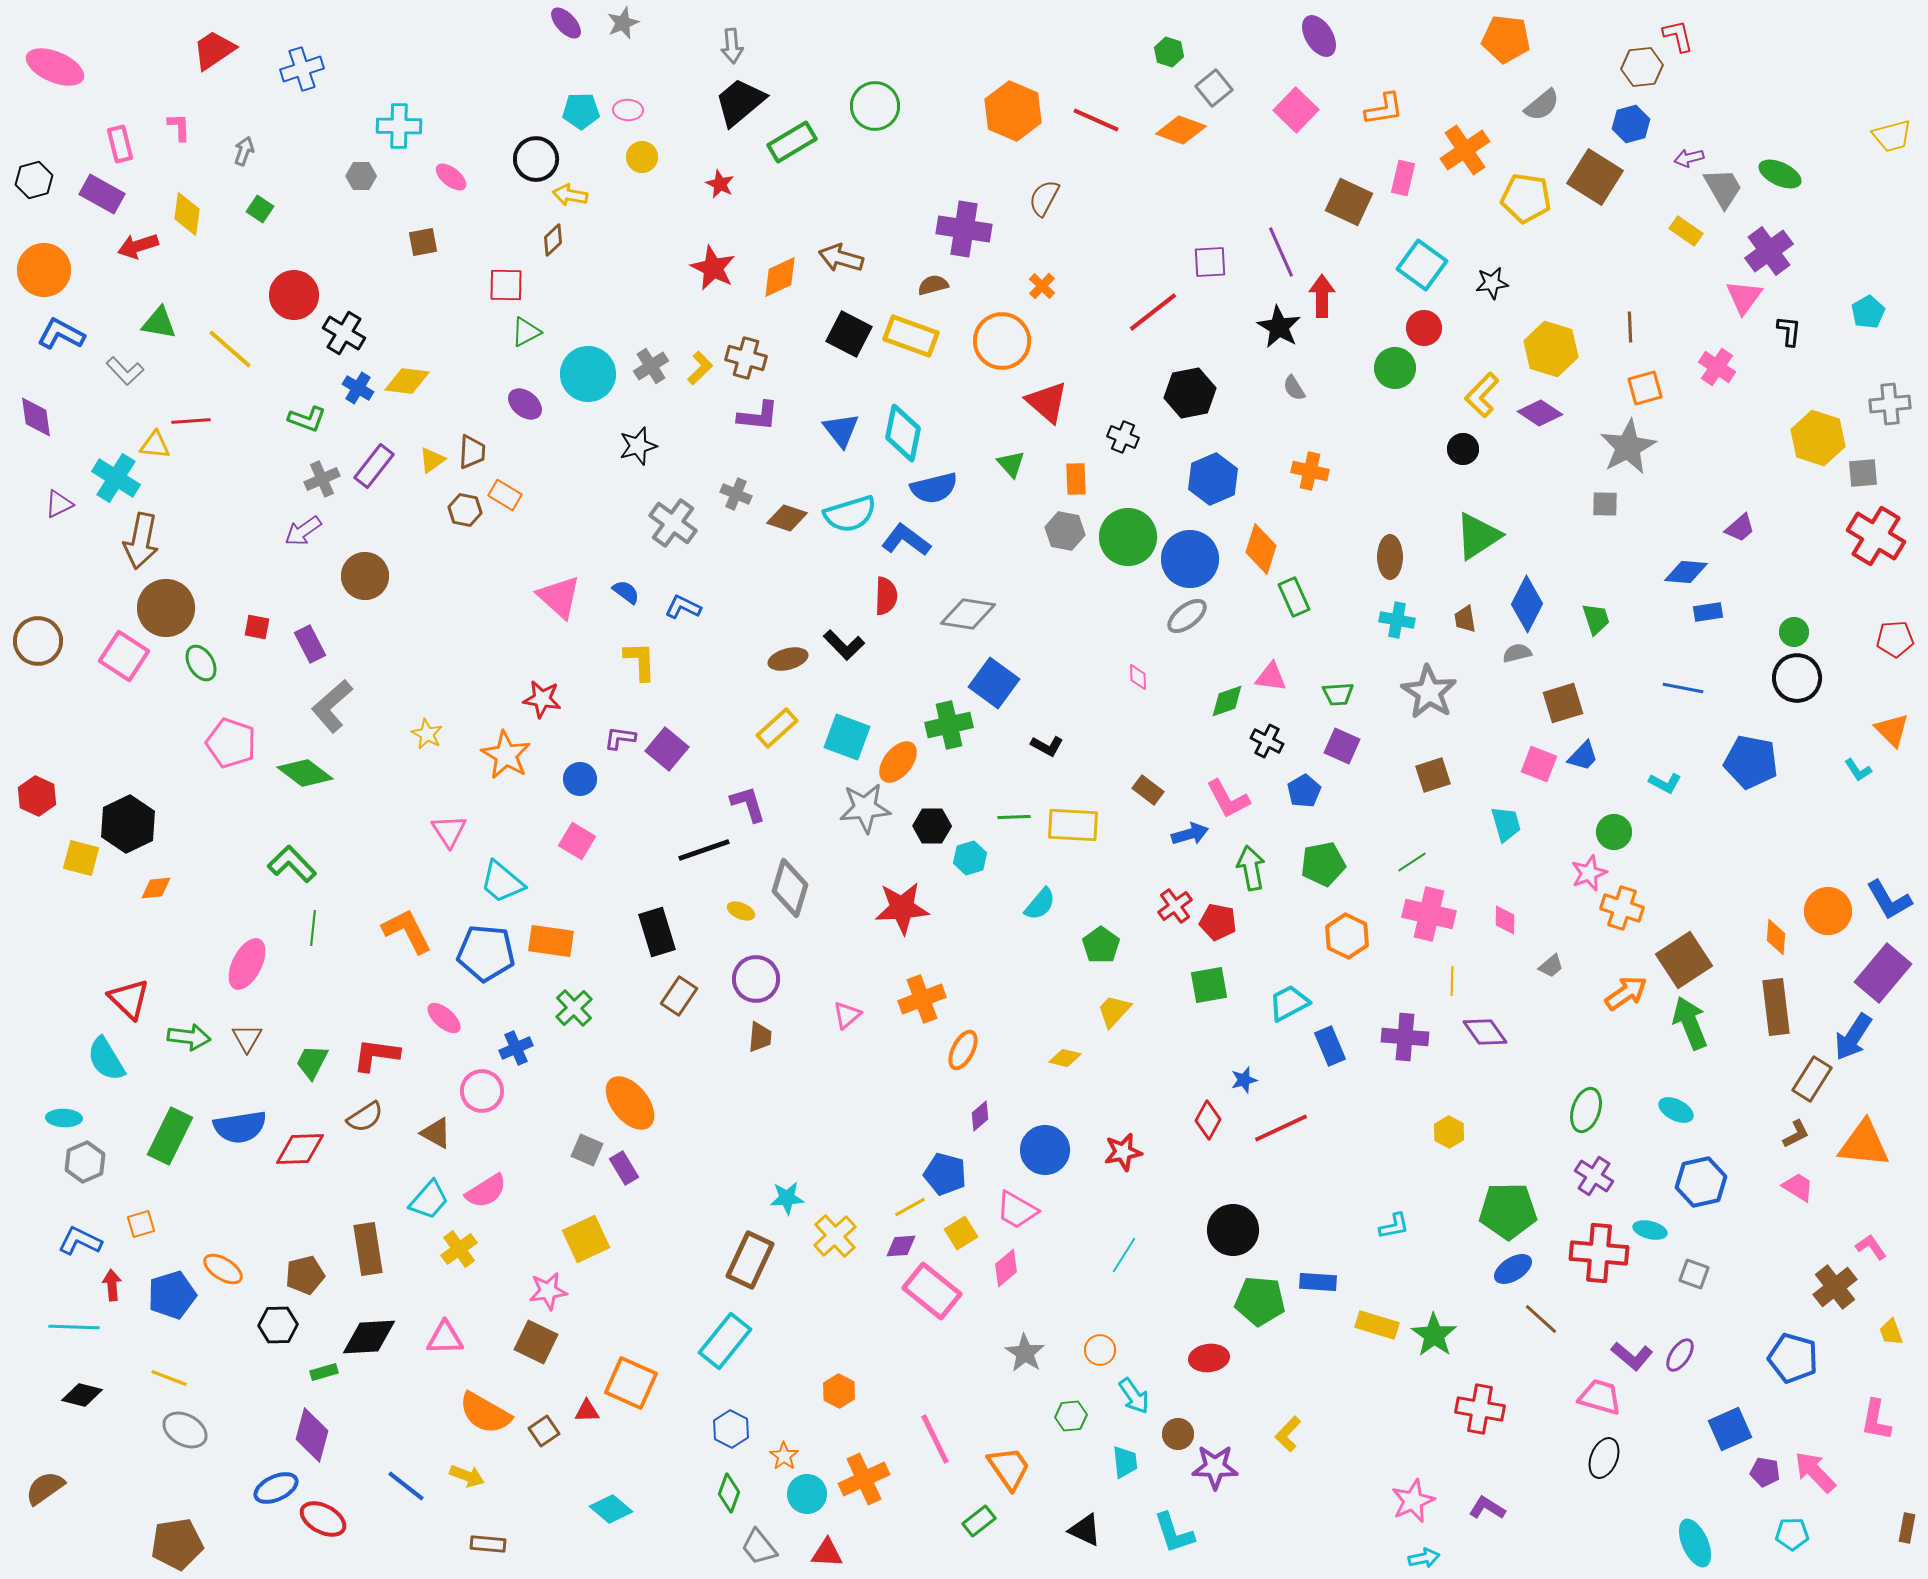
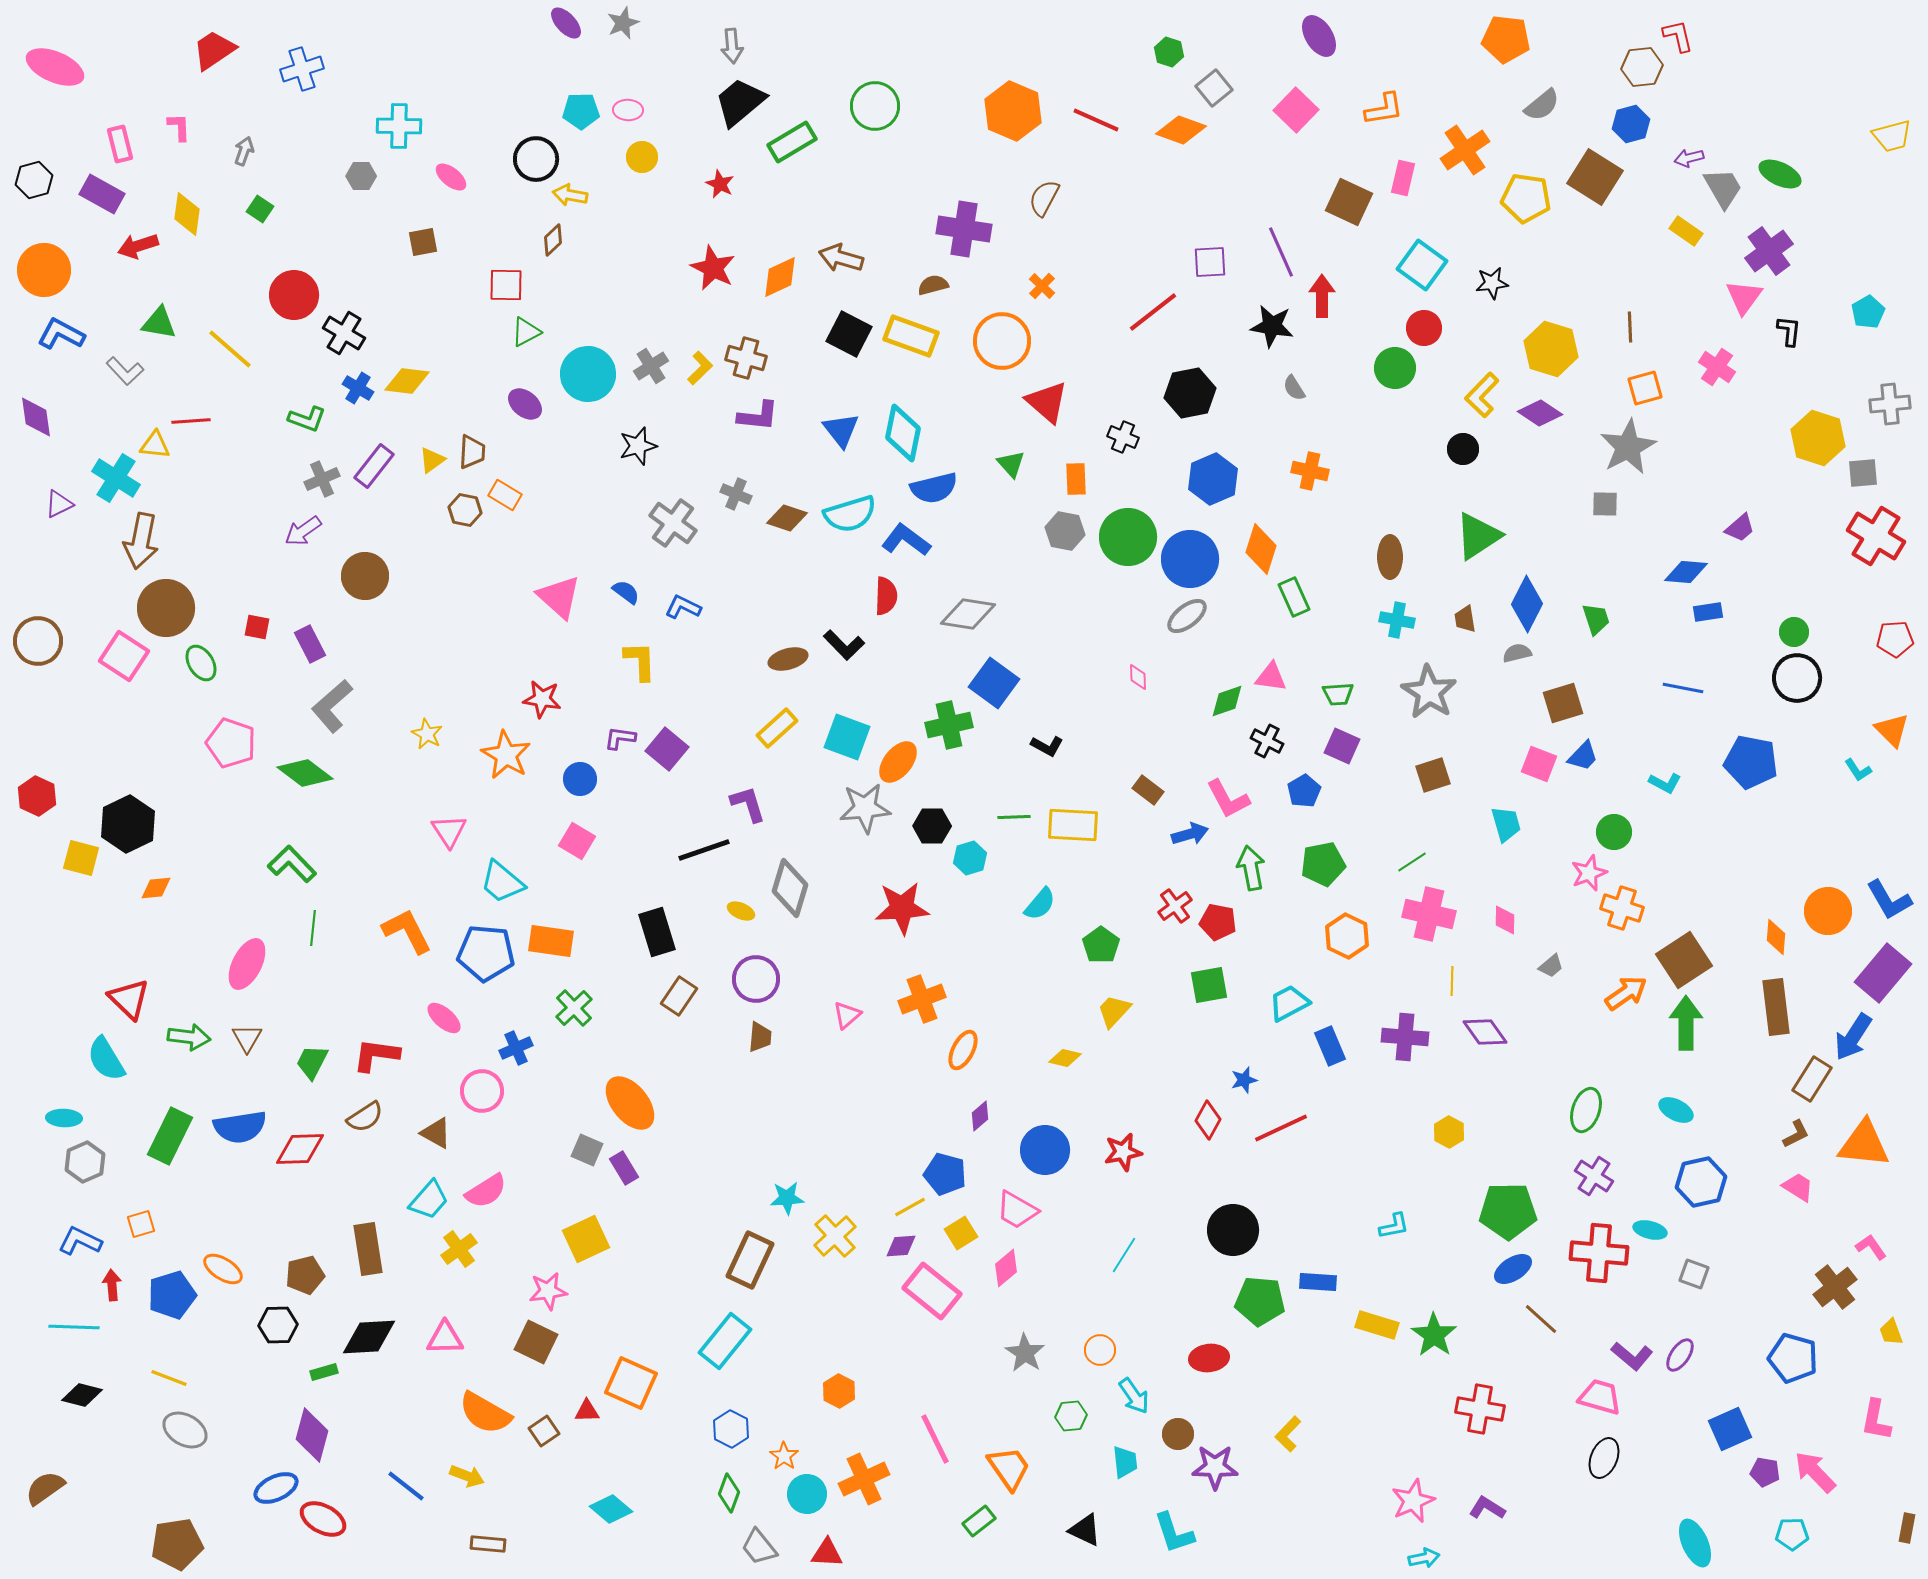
black star at (1279, 327): moved 7 px left, 1 px up; rotated 21 degrees counterclockwise
green arrow at (1690, 1023): moved 4 px left; rotated 22 degrees clockwise
